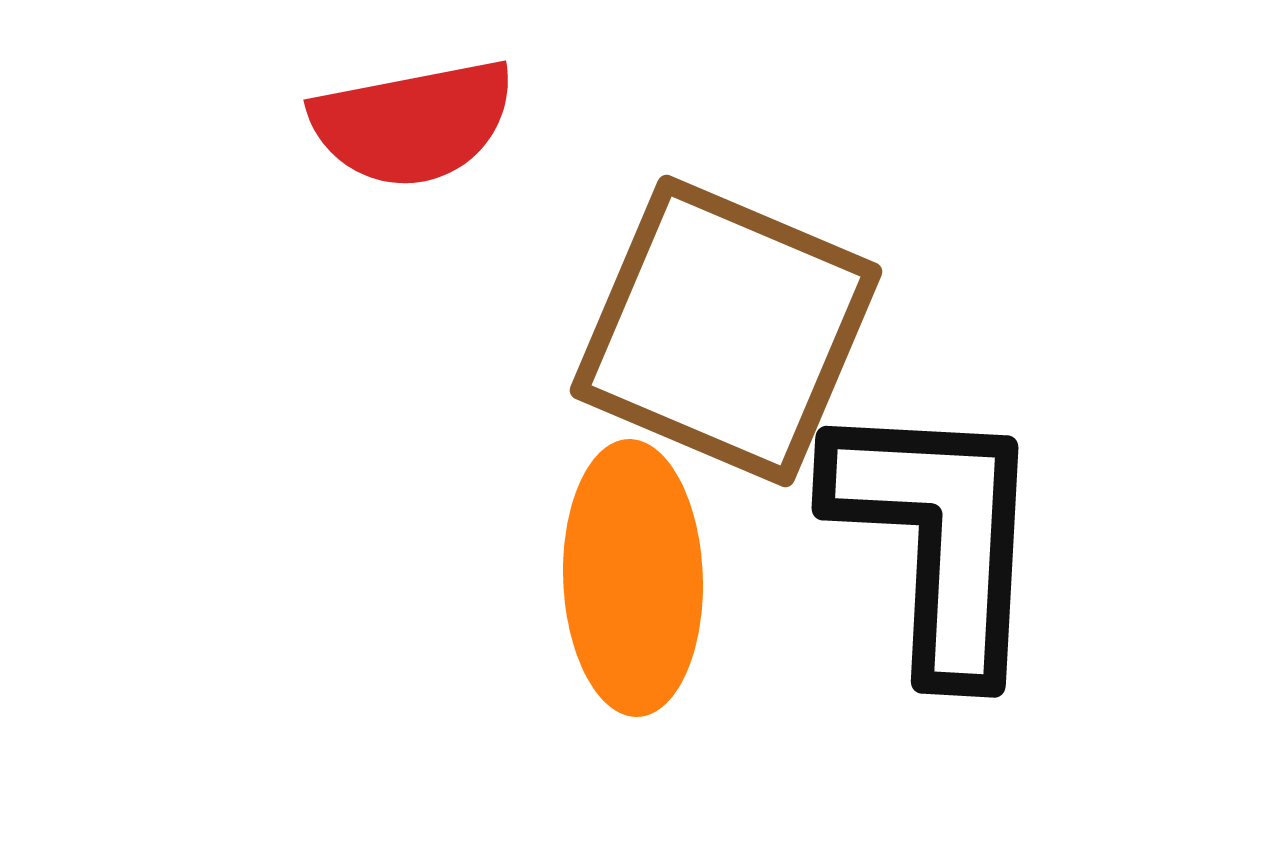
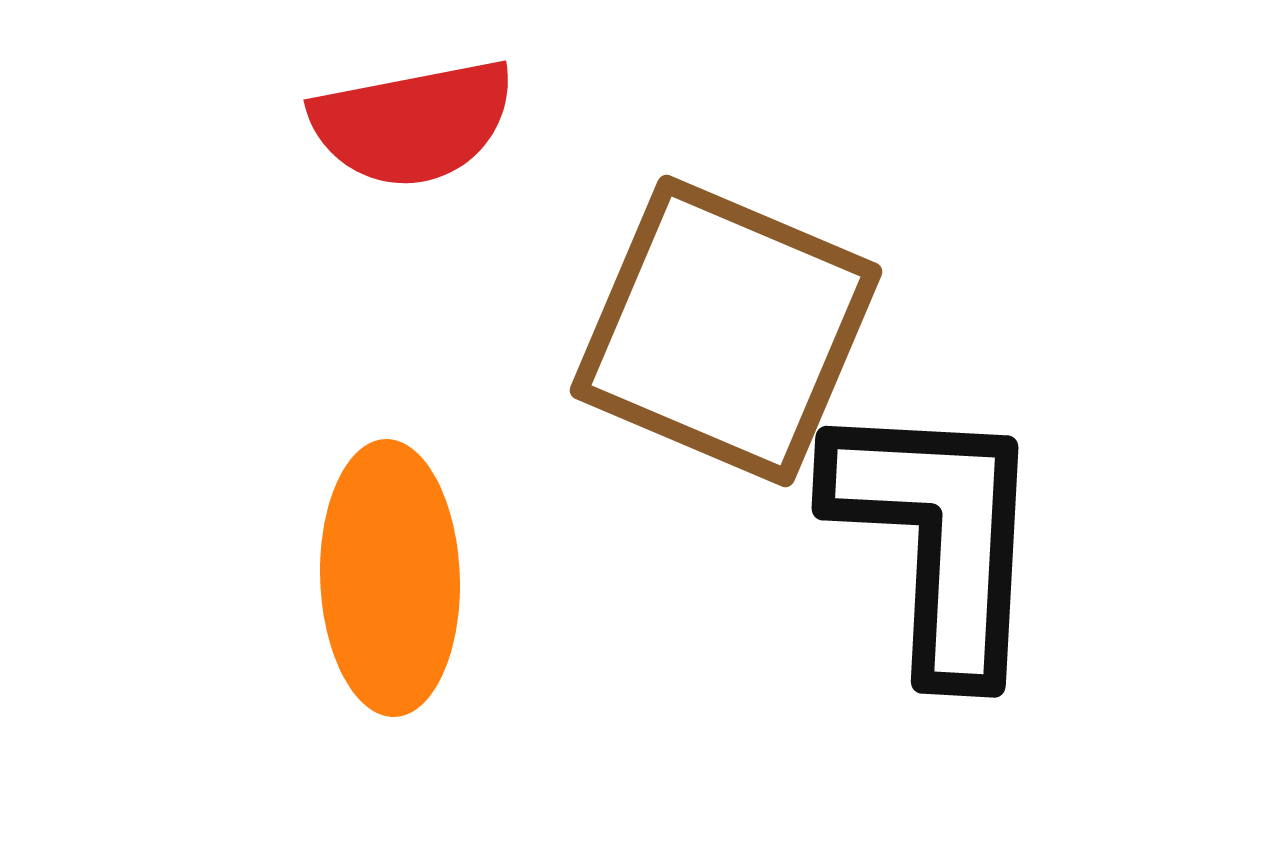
orange ellipse: moved 243 px left
